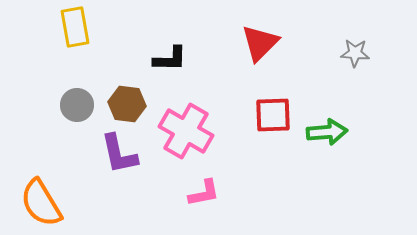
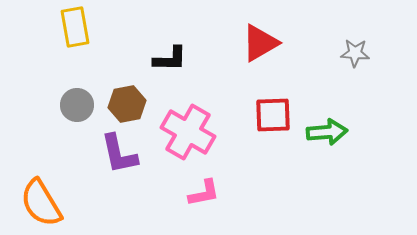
red triangle: rotated 15 degrees clockwise
brown hexagon: rotated 18 degrees counterclockwise
pink cross: moved 2 px right, 1 px down
